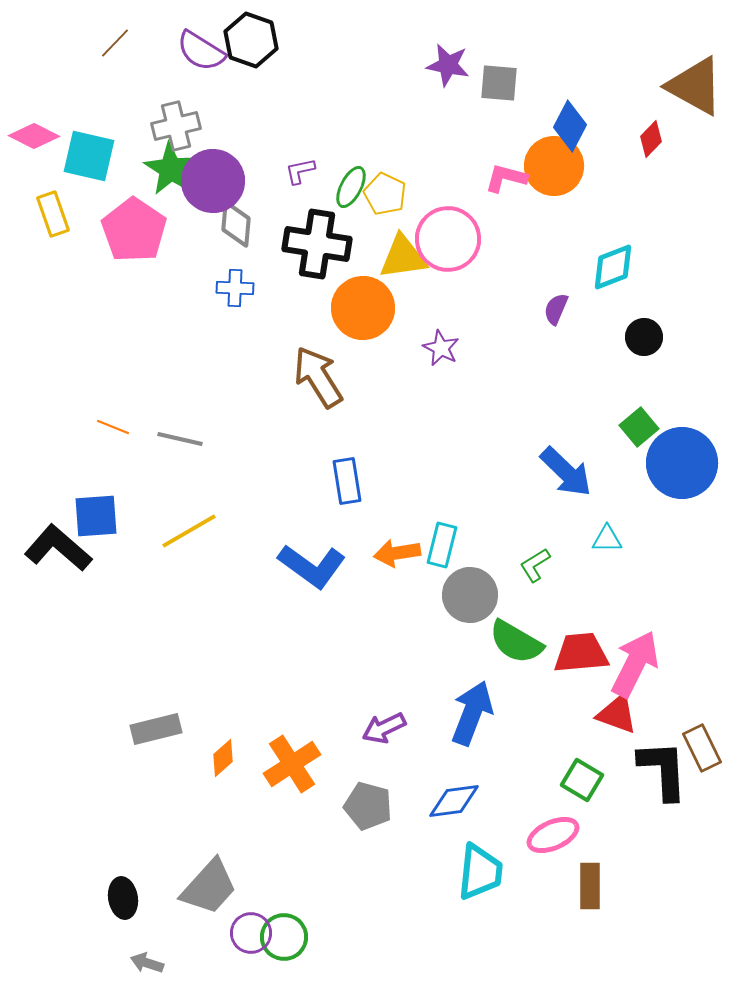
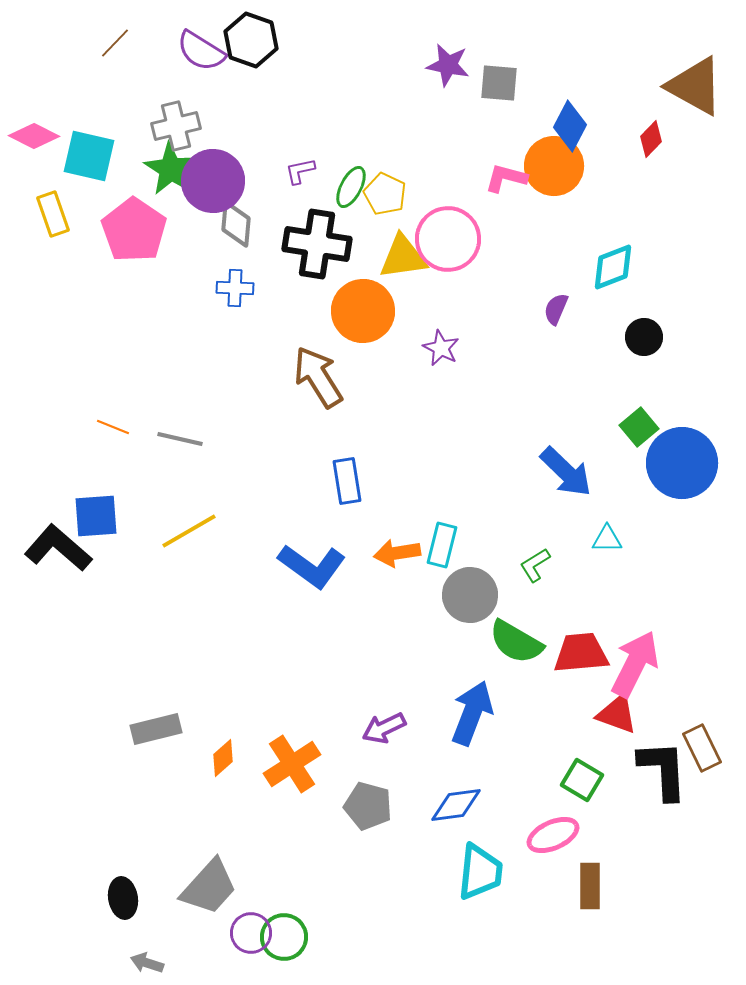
orange circle at (363, 308): moved 3 px down
blue diamond at (454, 801): moved 2 px right, 4 px down
